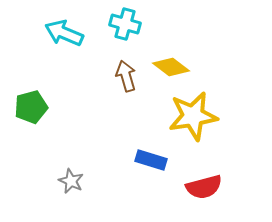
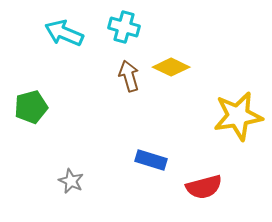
cyan cross: moved 1 px left, 3 px down
yellow diamond: rotated 12 degrees counterclockwise
brown arrow: moved 3 px right
yellow star: moved 45 px right
